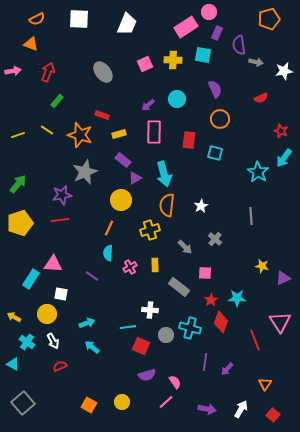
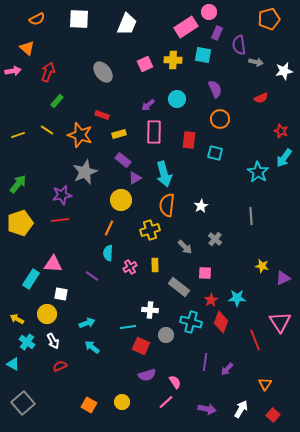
orange triangle at (31, 44): moved 4 px left, 4 px down; rotated 21 degrees clockwise
yellow arrow at (14, 317): moved 3 px right, 2 px down
cyan cross at (190, 328): moved 1 px right, 6 px up
